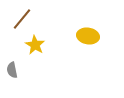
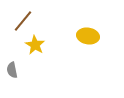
brown line: moved 1 px right, 2 px down
